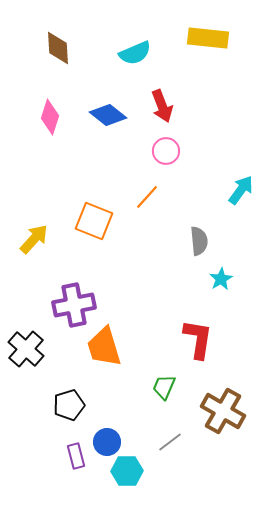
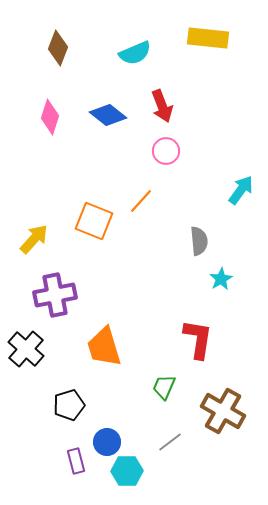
brown diamond: rotated 24 degrees clockwise
orange line: moved 6 px left, 4 px down
purple cross: moved 19 px left, 10 px up
purple rectangle: moved 5 px down
